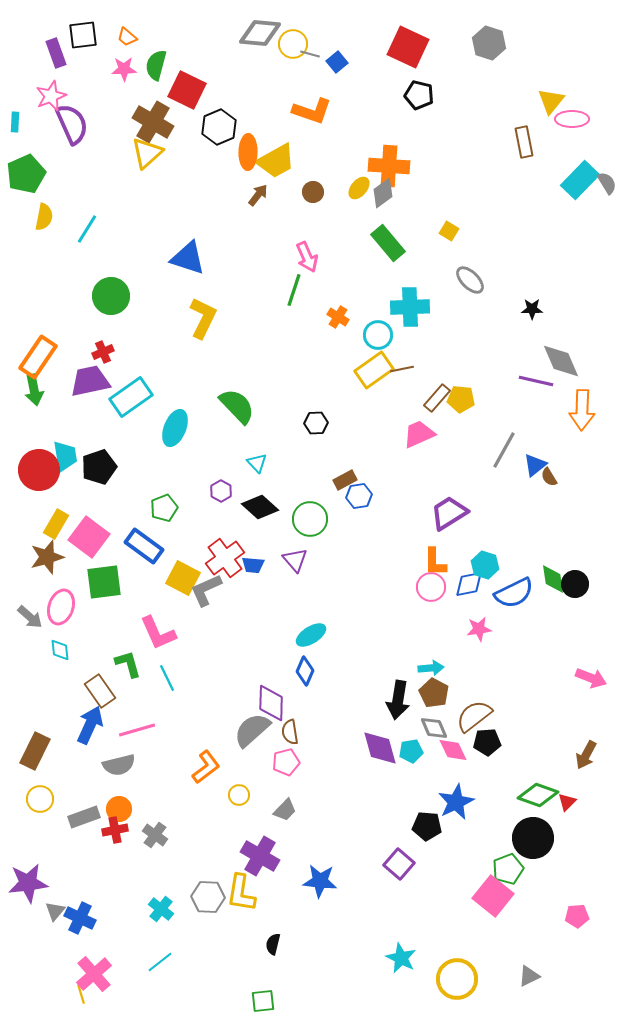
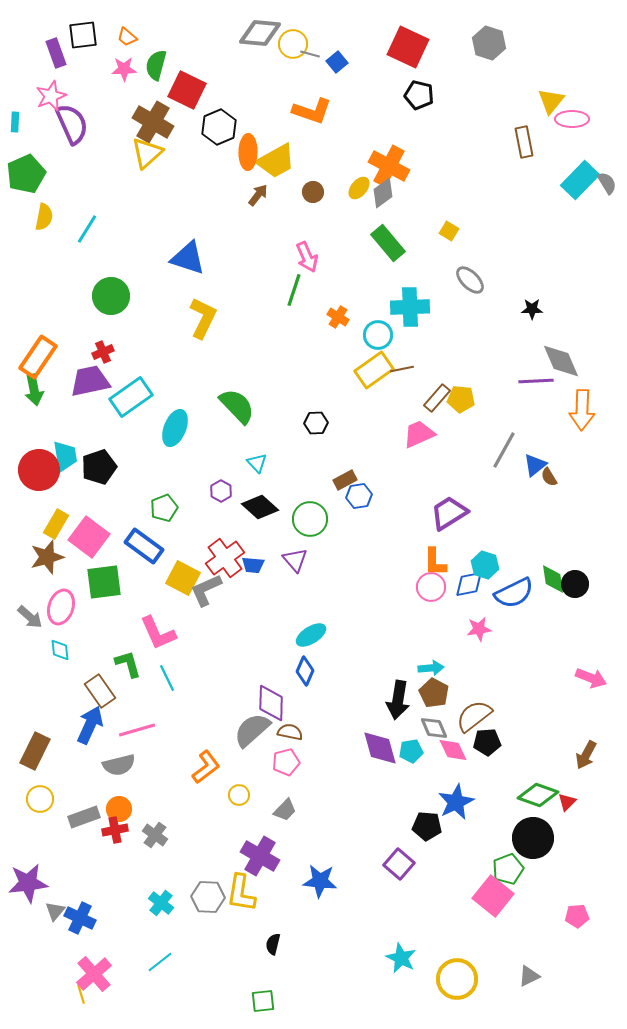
orange cross at (389, 166): rotated 24 degrees clockwise
purple line at (536, 381): rotated 16 degrees counterclockwise
brown semicircle at (290, 732): rotated 110 degrees clockwise
cyan cross at (161, 909): moved 6 px up
